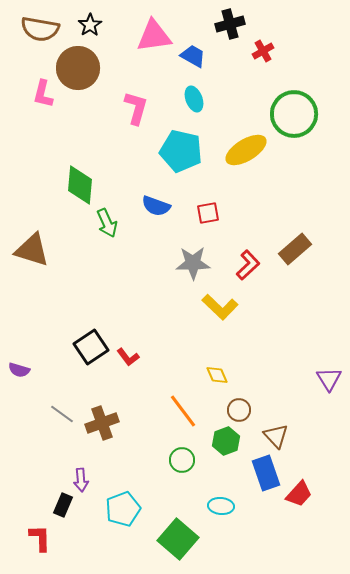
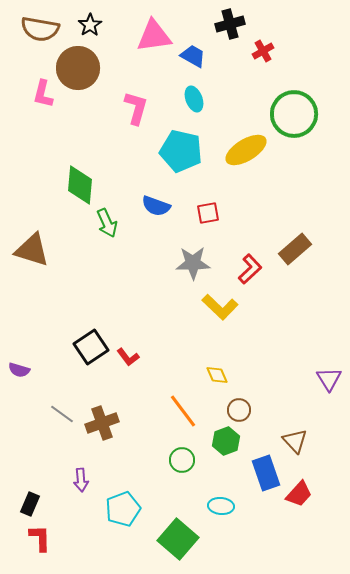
red L-shape at (248, 265): moved 2 px right, 4 px down
brown triangle at (276, 436): moved 19 px right, 5 px down
black rectangle at (63, 505): moved 33 px left, 1 px up
